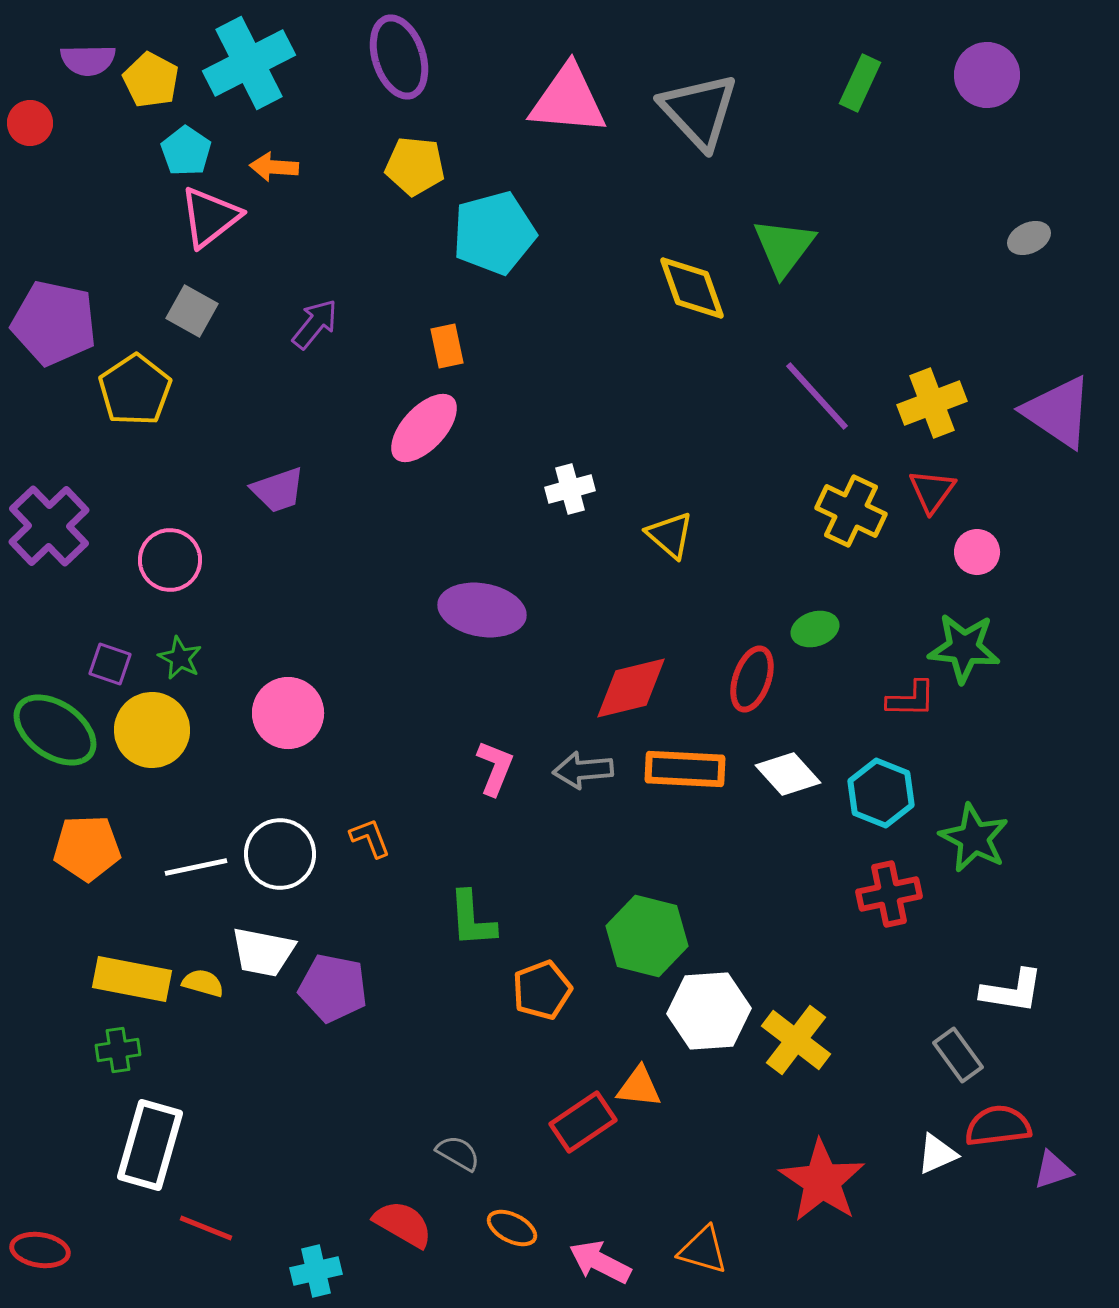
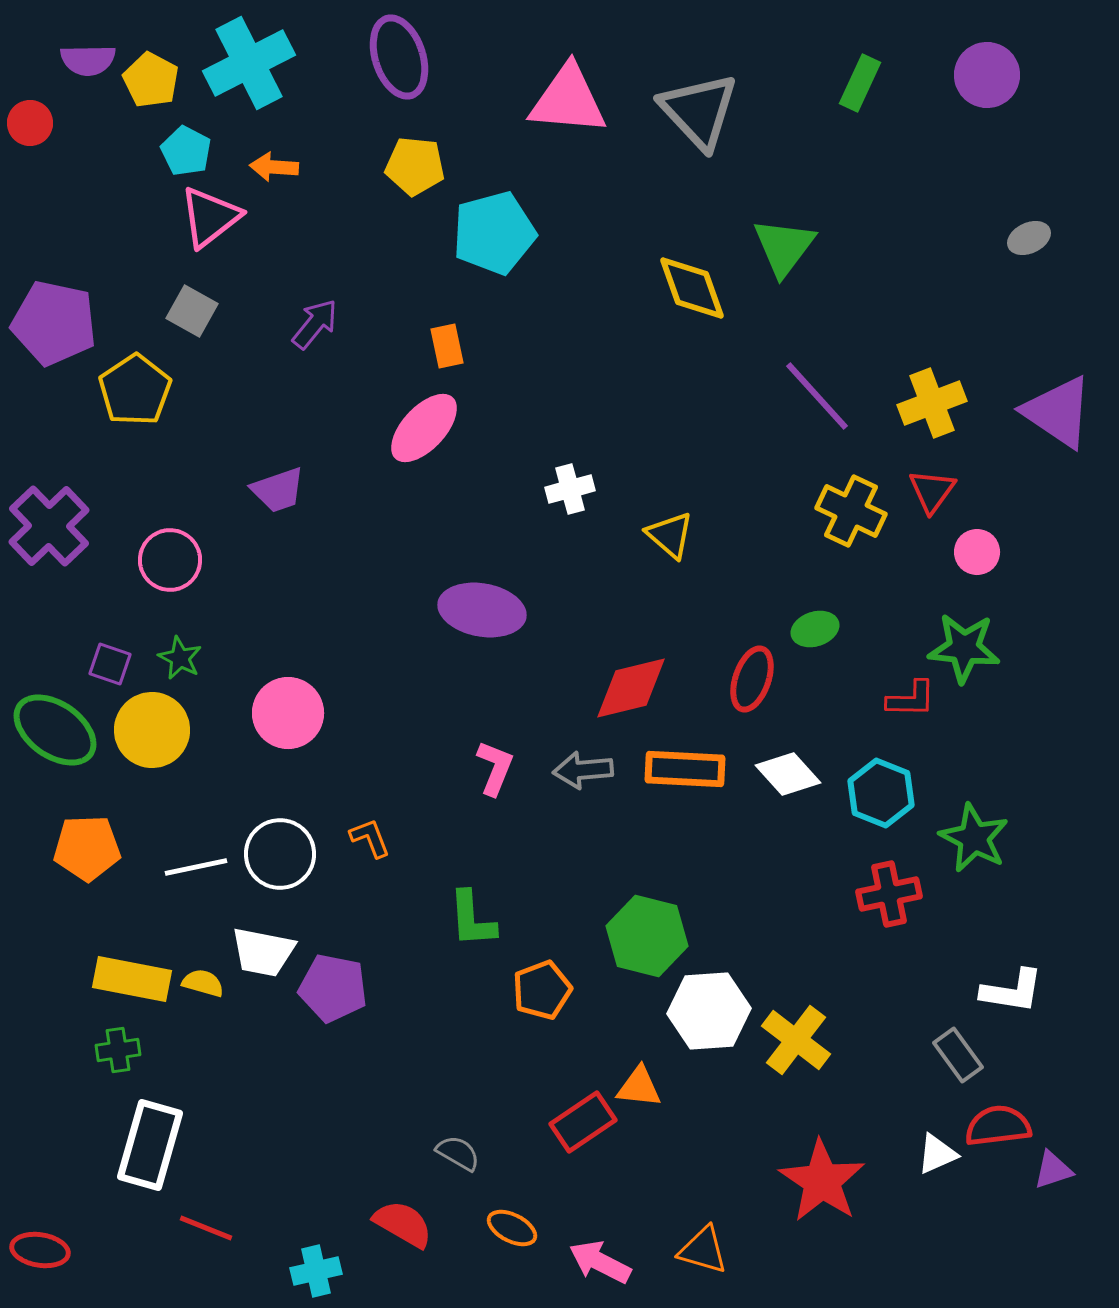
cyan pentagon at (186, 151): rotated 6 degrees counterclockwise
